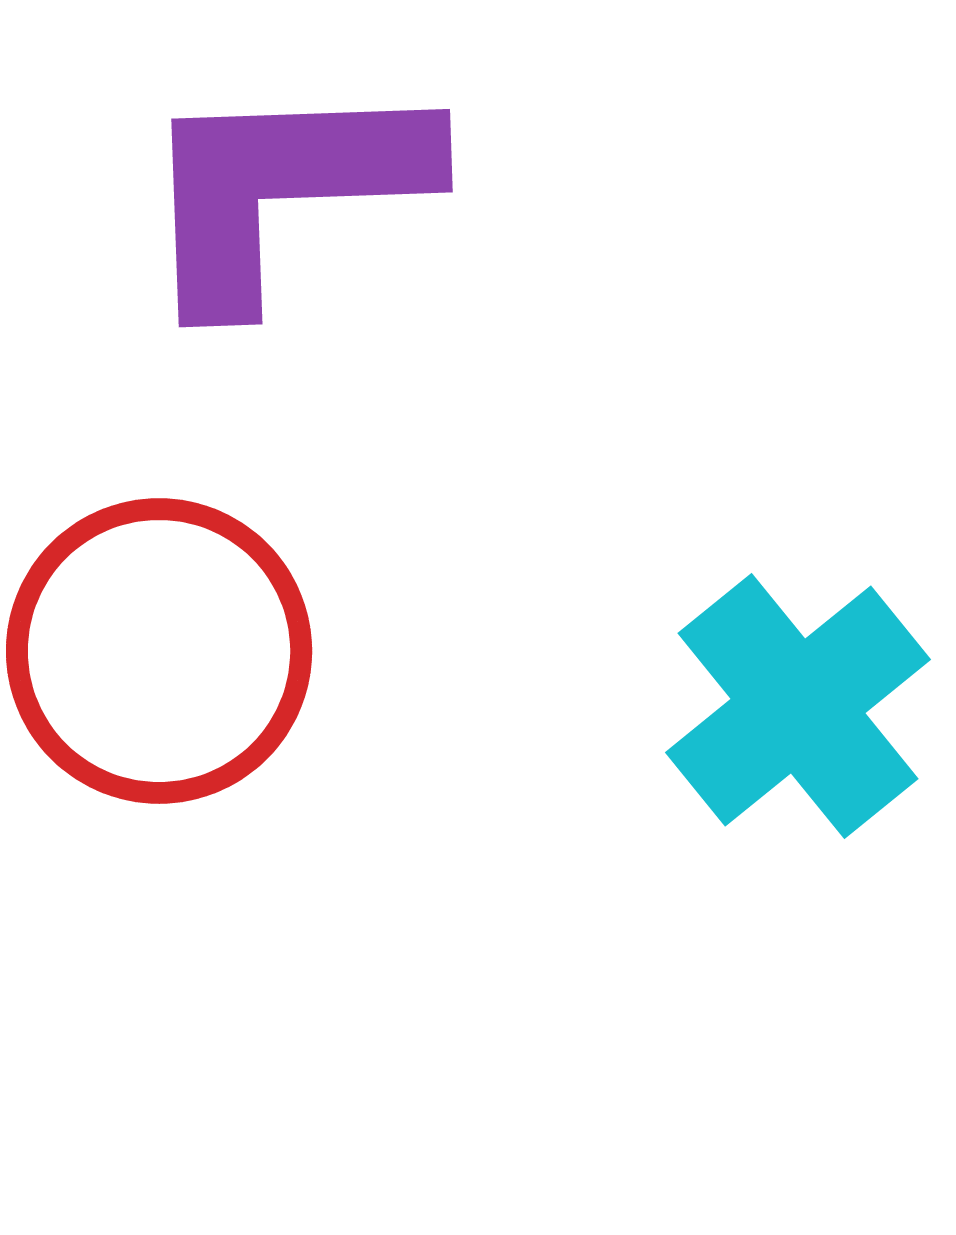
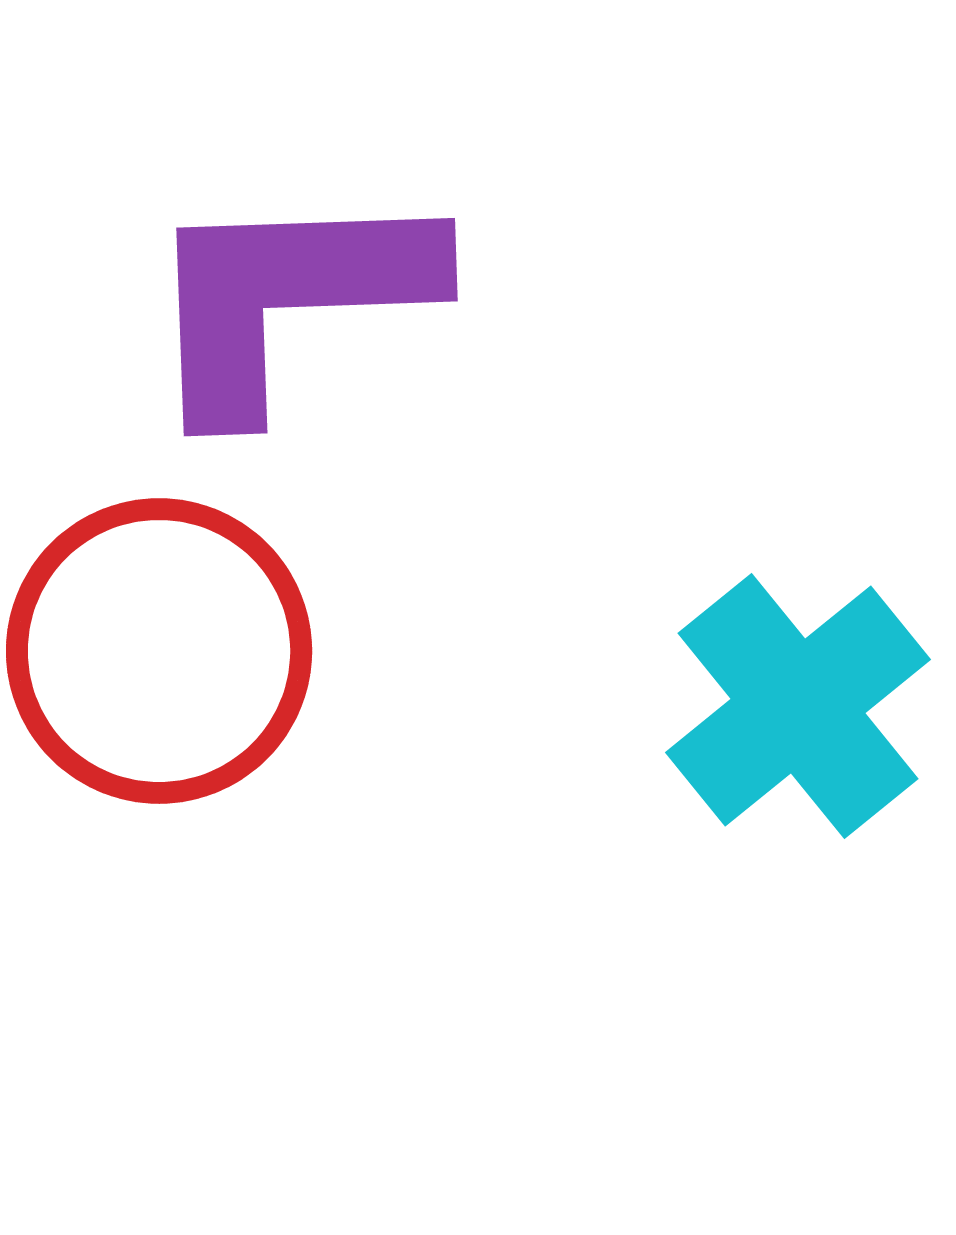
purple L-shape: moved 5 px right, 109 px down
